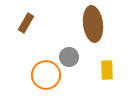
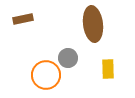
brown rectangle: moved 3 px left, 4 px up; rotated 48 degrees clockwise
gray circle: moved 1 px left, 1 px down
yellow rectangle: moved 1 px right, 1 px up
